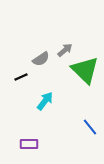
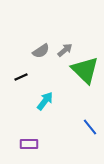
gray semicircle: moved 8 px up
